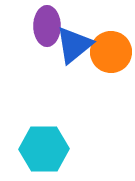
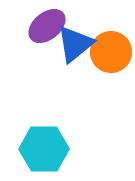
purple ellipse: rotated 51 degrees clockwise
blue triangle: moved 1 px right, 1 px up
